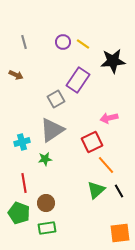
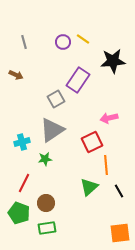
yellow line: moved 5 px up
orange line: rotated 36 degrees clockwise
red line: rotated 36 degrees clockwise
green triangle: moved 7 px left, 3 px up
